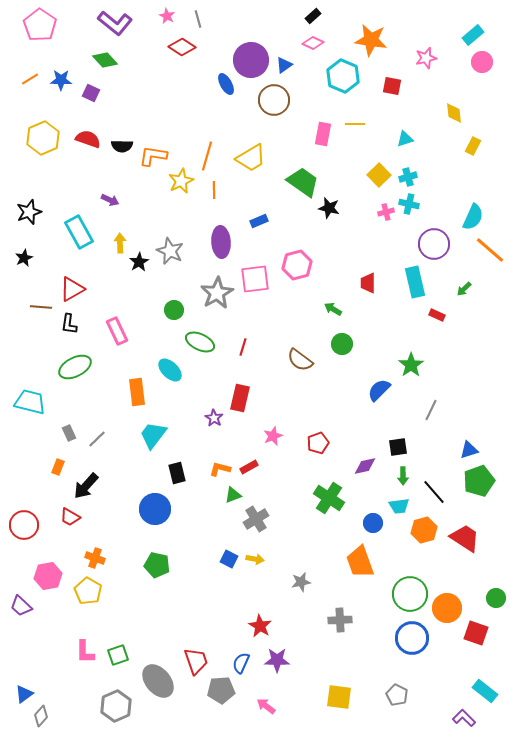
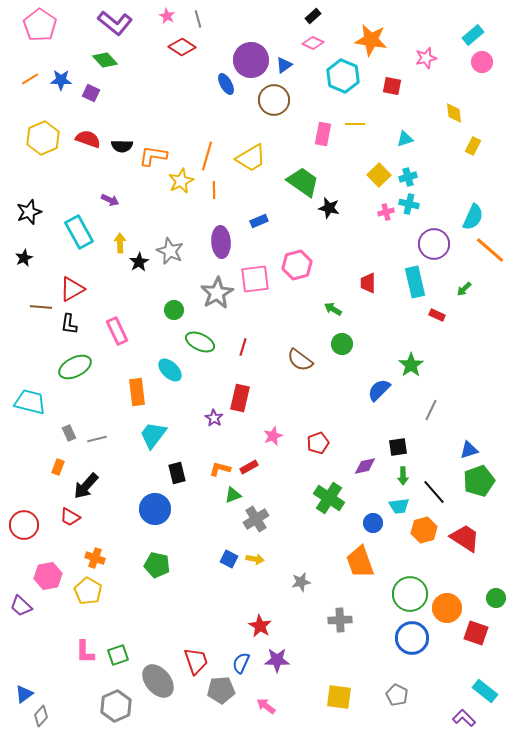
gray line at (97, 439): rotated 30 degrees clockwise
